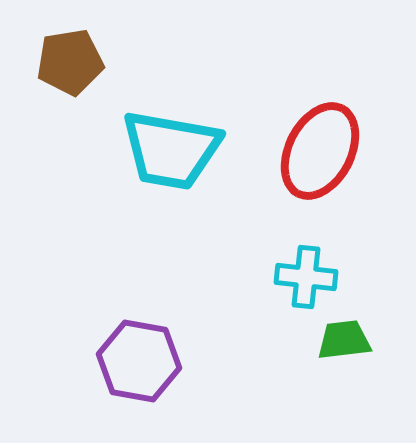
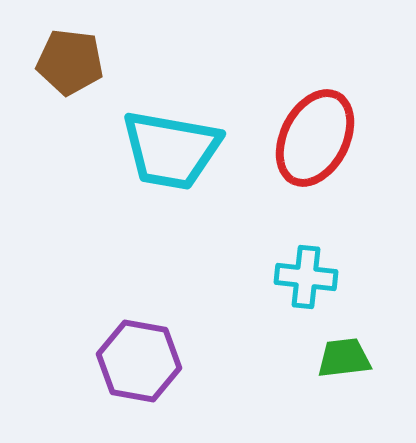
brown pentagon: rotated 16 degrees clockwise
red ellipse: moved 5 px left, 13 px up
green trapezoid: moved 18 px down
